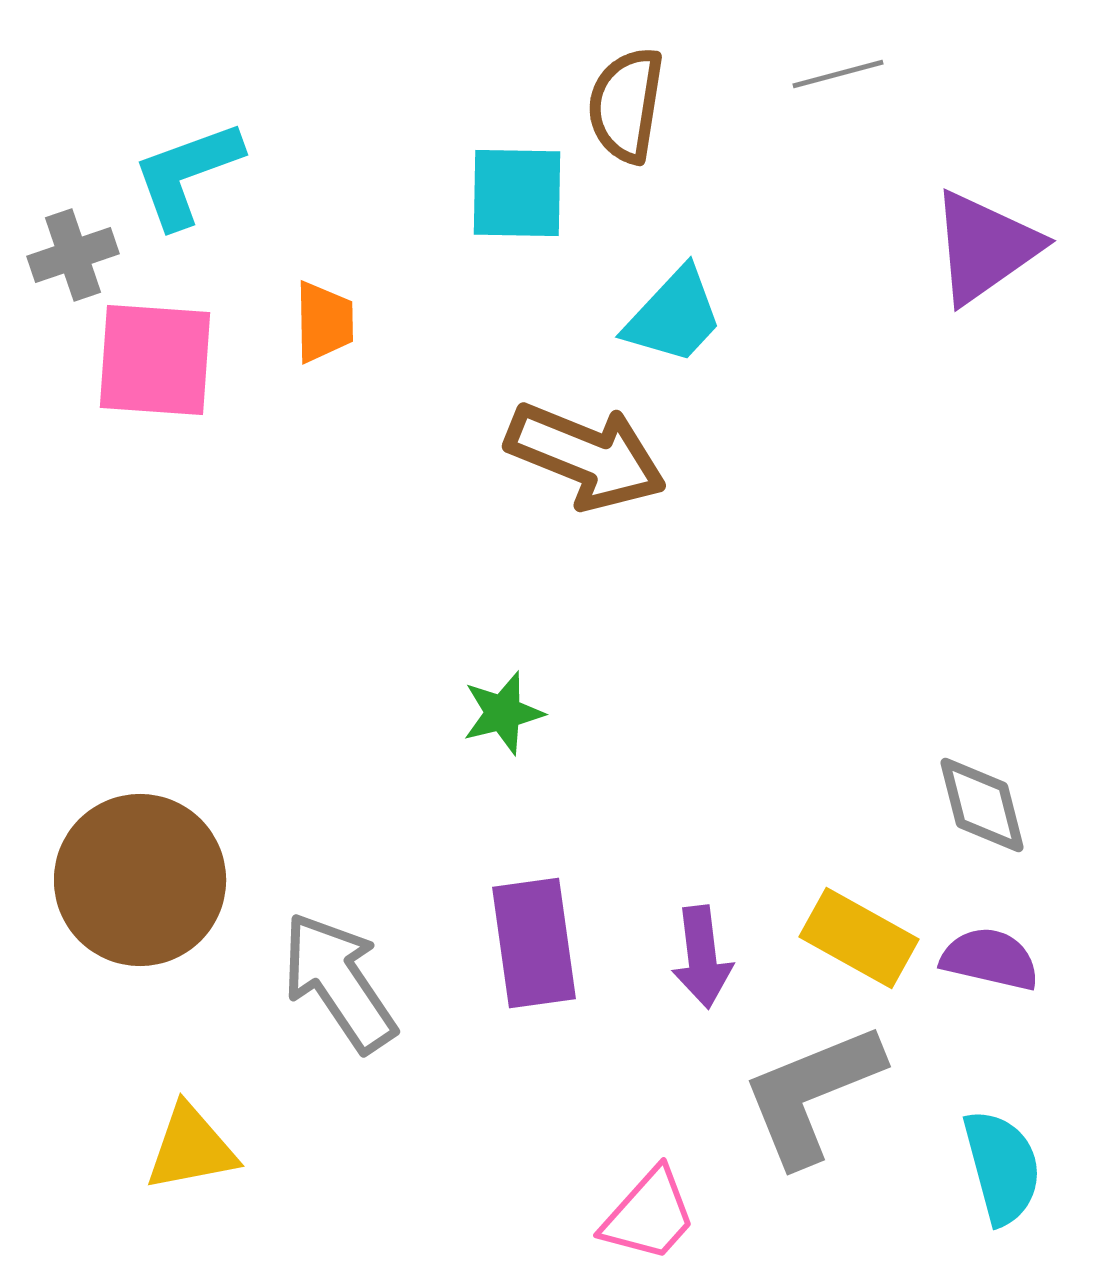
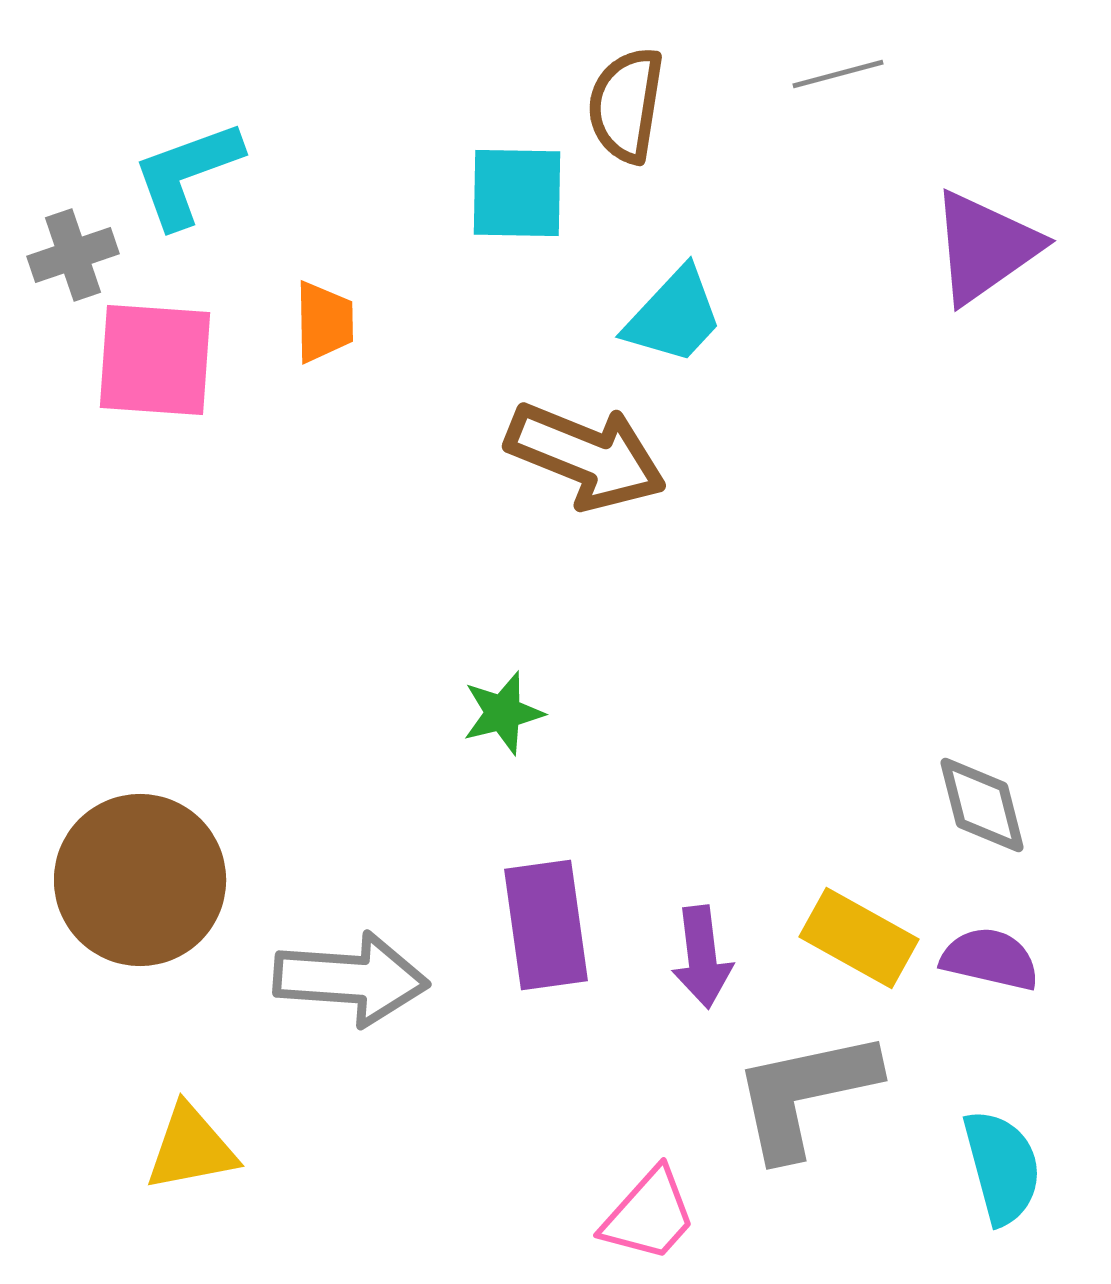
purple rectangle: moved 12 px right, 18 px up
gray arrow: moved 12 px right, 3 px up; rotated 128 degrees clockwise
gray L-shape: moved 7 px left; rotated 10 degrees clockwise
